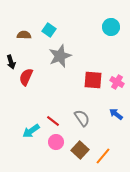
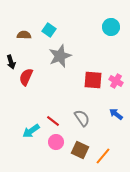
pink cross: moved 1 px left, 1 px up
brown square: rotated 18 degrees counterclockwise
